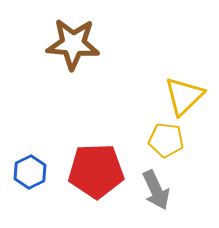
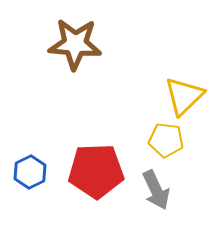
brown star: moved 2 px right
